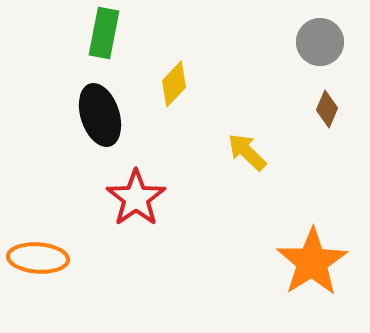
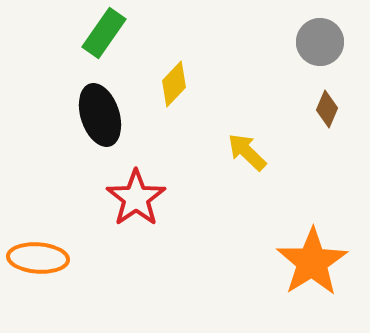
green rectangle: rotated 24 degrees clockwise
